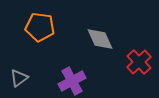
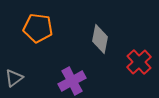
orange pentagon: moved 2 px left, 1 px down
gray diamond: rotated 36 degrees clockwise
gray triangle: moved 5 px left
